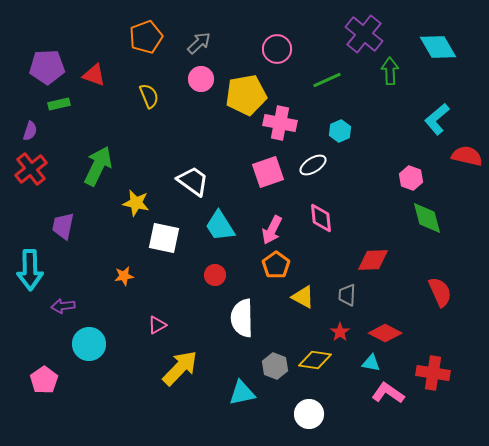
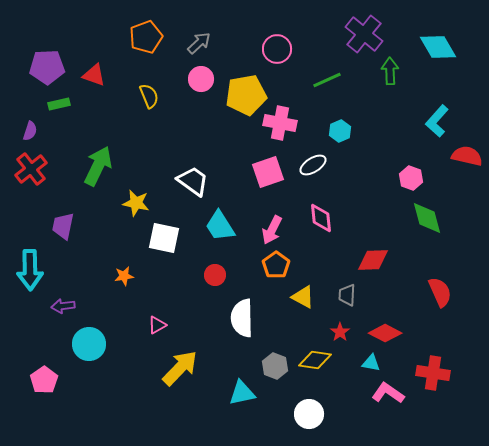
cyan L-shape at (437, 119): moved 2 px down; rotated 8 degrees counterclockwise
